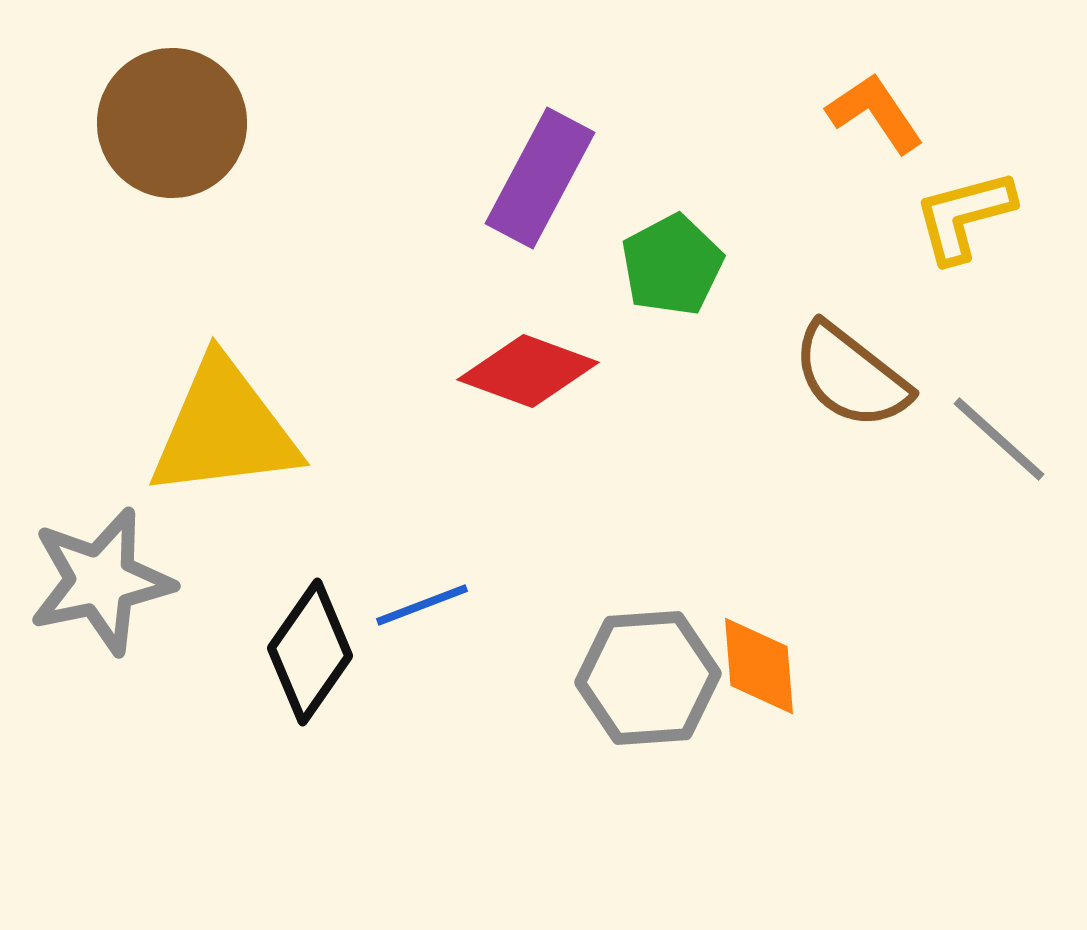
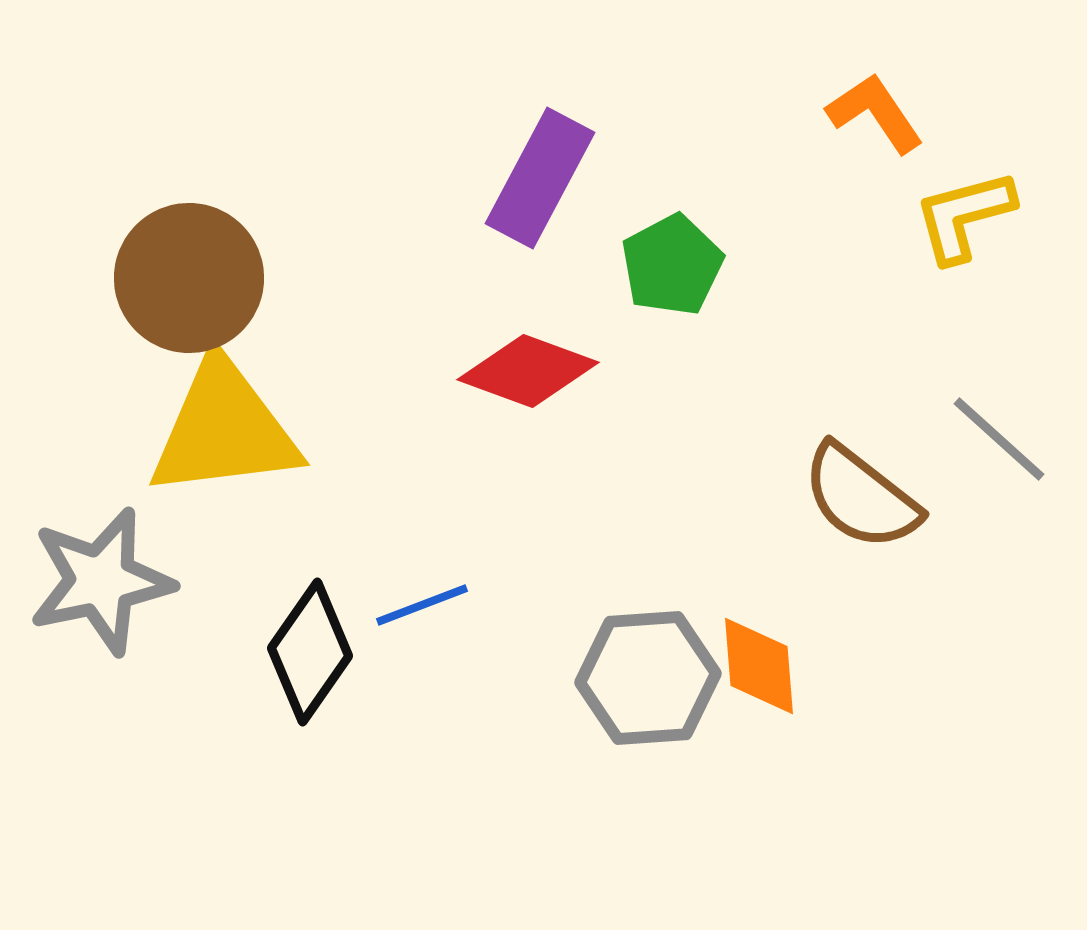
brown circle: moved 17 px right, 155 px down
brown semicircle: moved 10 px right, 121 px down
